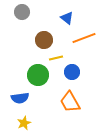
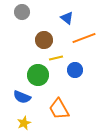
blue circle: moved 3 px right, 2 px up
blue semicircle: moved 2 px right, 1 px up; rotated 30 degrees clockwise
orange trapezoid: moved 11 px left, 7 px down
